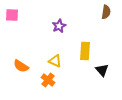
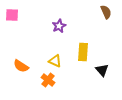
brown semicircle: rotated 32 degrees counterclockwise
yellow rectangle: moved 2 px left, 1 px down
